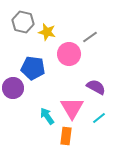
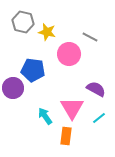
gray line: rotated 63 degrees clockwise
blue pentagon: moved 2 px down
purple semicircle: moved 2 px down
cyan arrow: moved 2 px left
